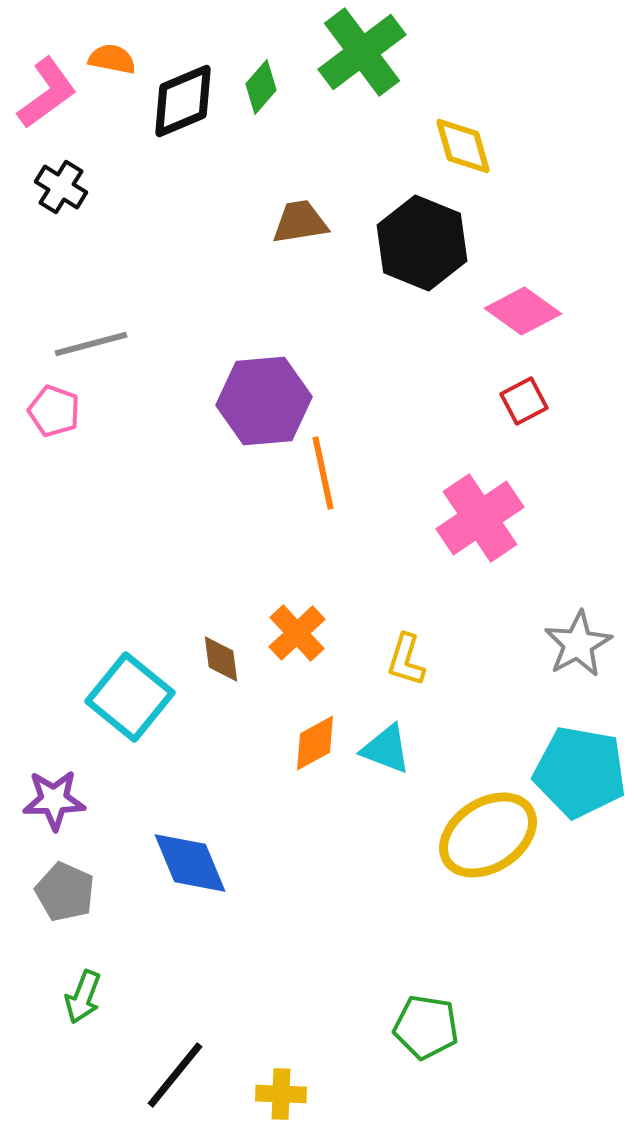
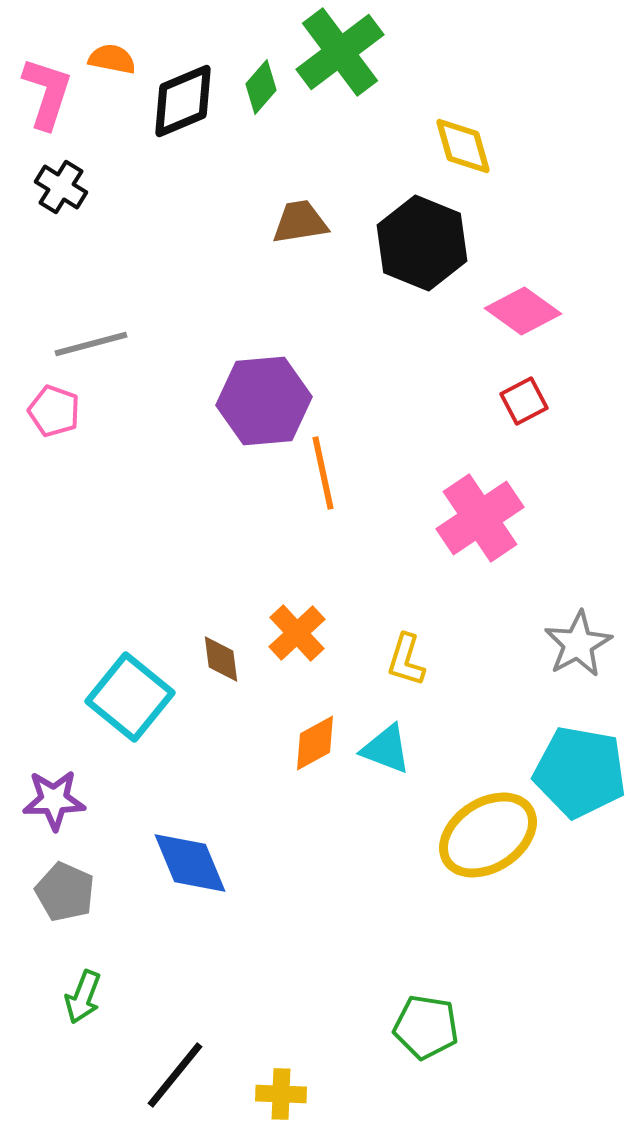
green cross: moved 22 px left
pink L-shape: rotated 36 degrees counterclockwise
